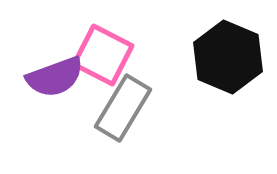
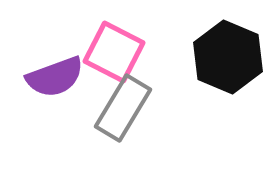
pink square: moved 11 px right, 3 px up
